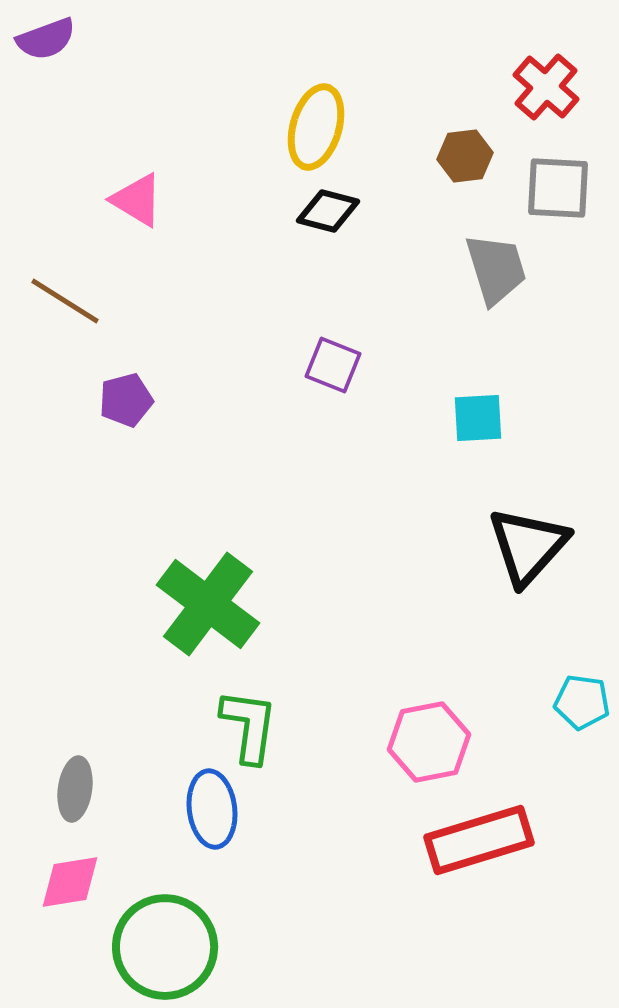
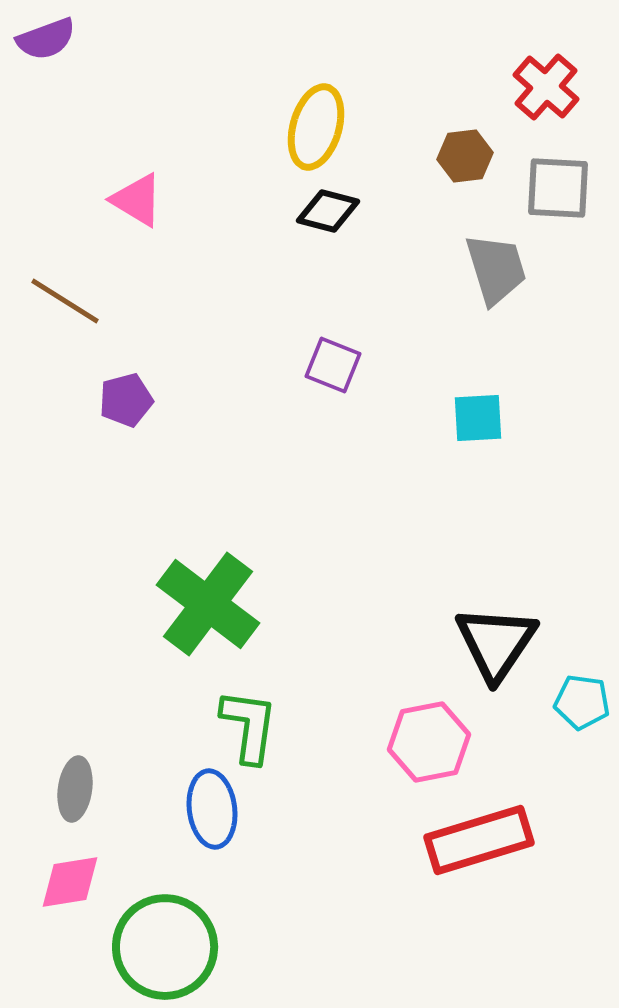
black triangle: moved 32 px left, 97 px down; rotated 8 degrees counterclockwise
